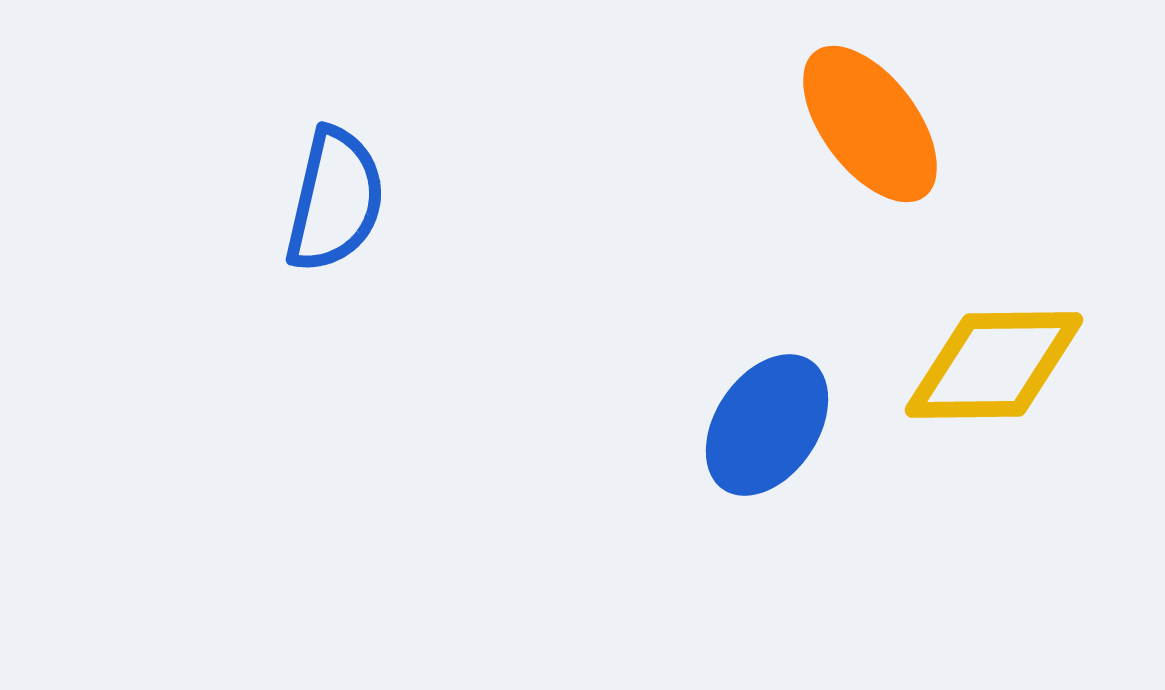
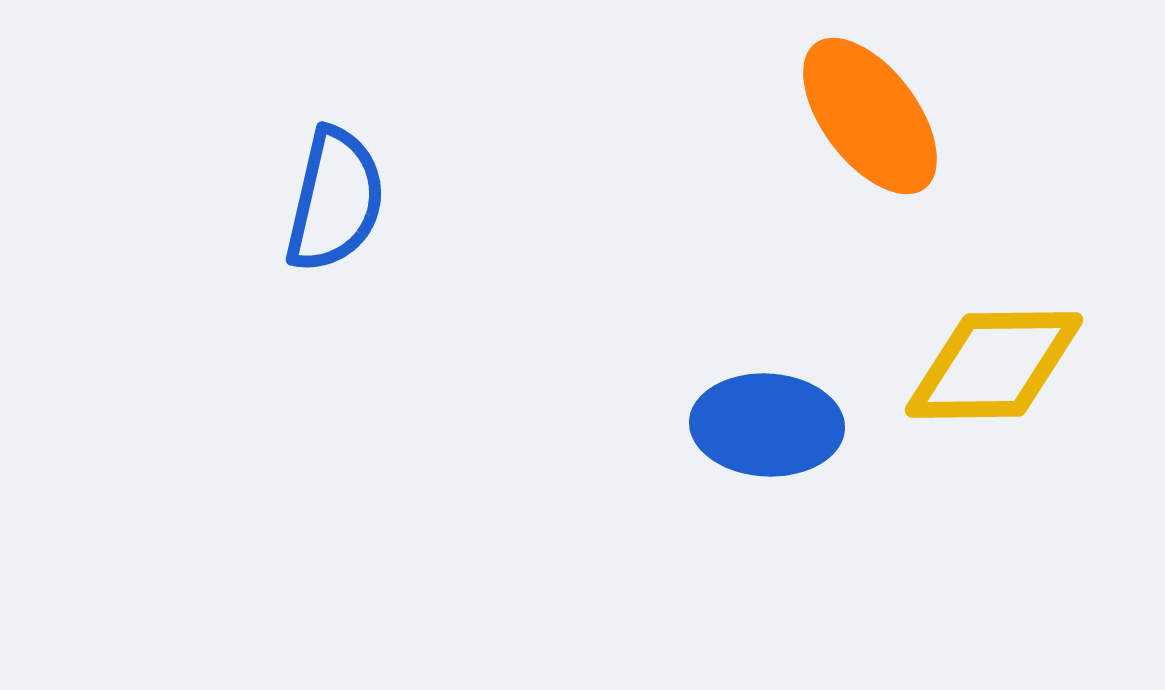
orange ellipse: moved 8 px up
blue ellipse: rotated 59 degrees clockwise
